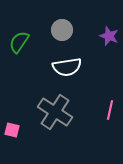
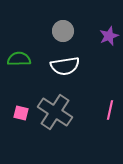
gray circle: moved 1 px right, 1 px down
purple star: rotated 30 degrees clockwise
green semicircle: moved 17 px down; rotated 55 degrees clockwise
white semicircle: moved 2 px left, 1 px up
pink square: moved 9 px right, 17 px up
